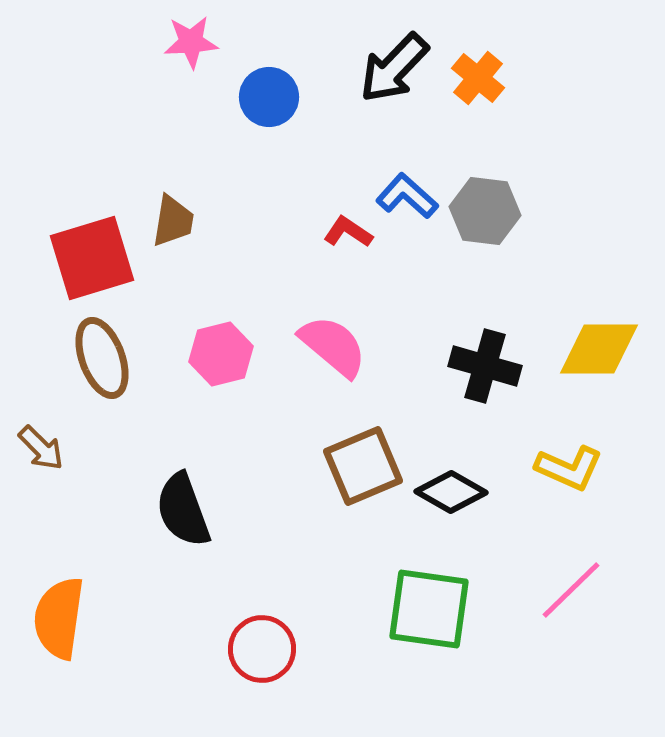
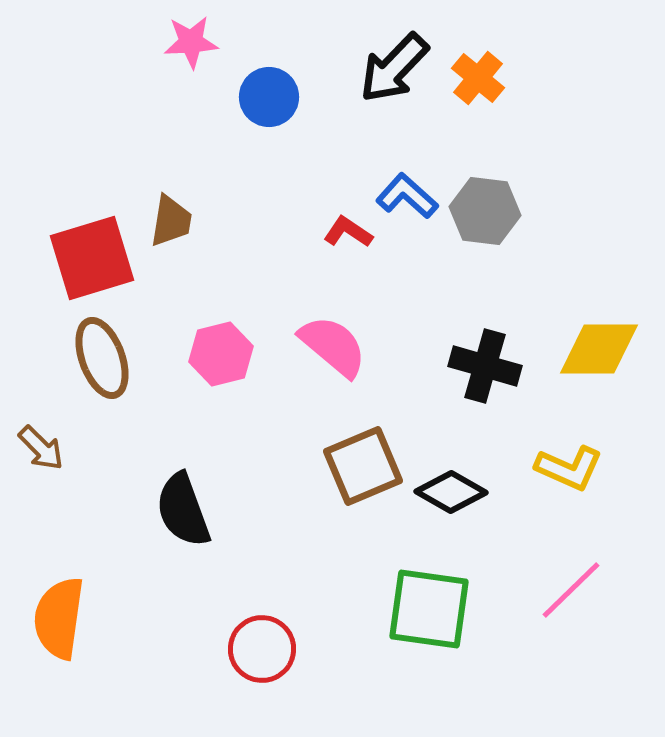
brown trapezoid: moved 2 px left
